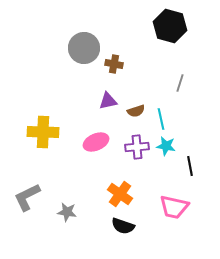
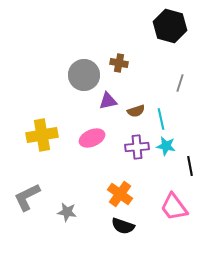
gray circle: moved 27 px down
brown cross: moved 5 px right, 1 px up
yellow cross: moved 1 px left, 3 px down; rotated 12 degrees counterclockwise
pink ellipse: moved 4 px left, 4 px up
pink trapezoid: rotated 40 degrees clockwise
